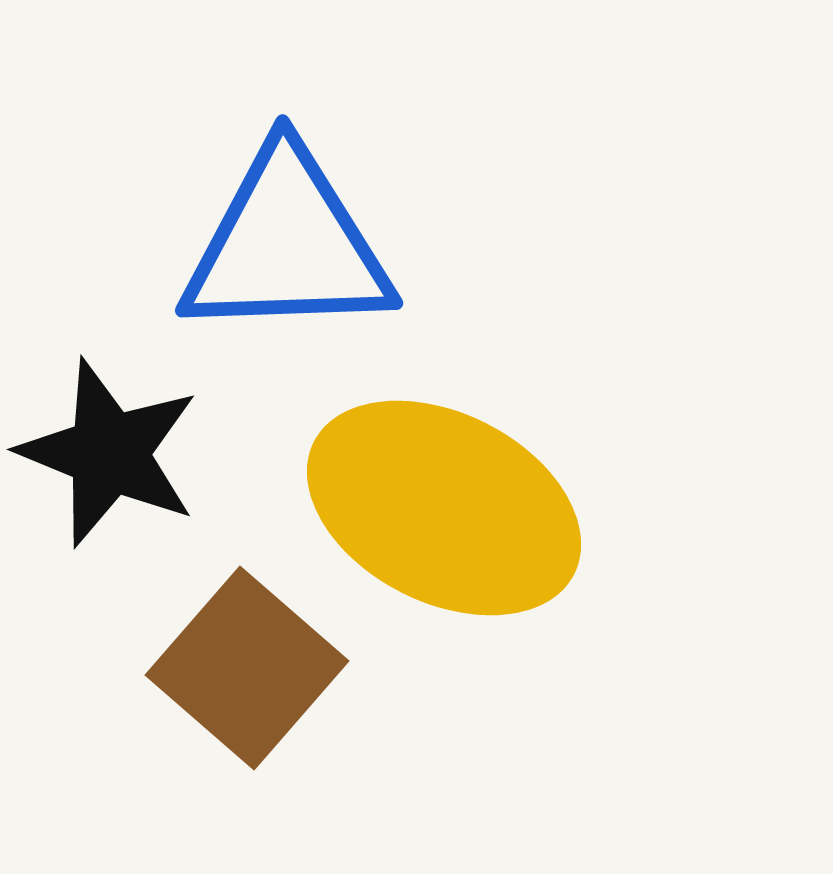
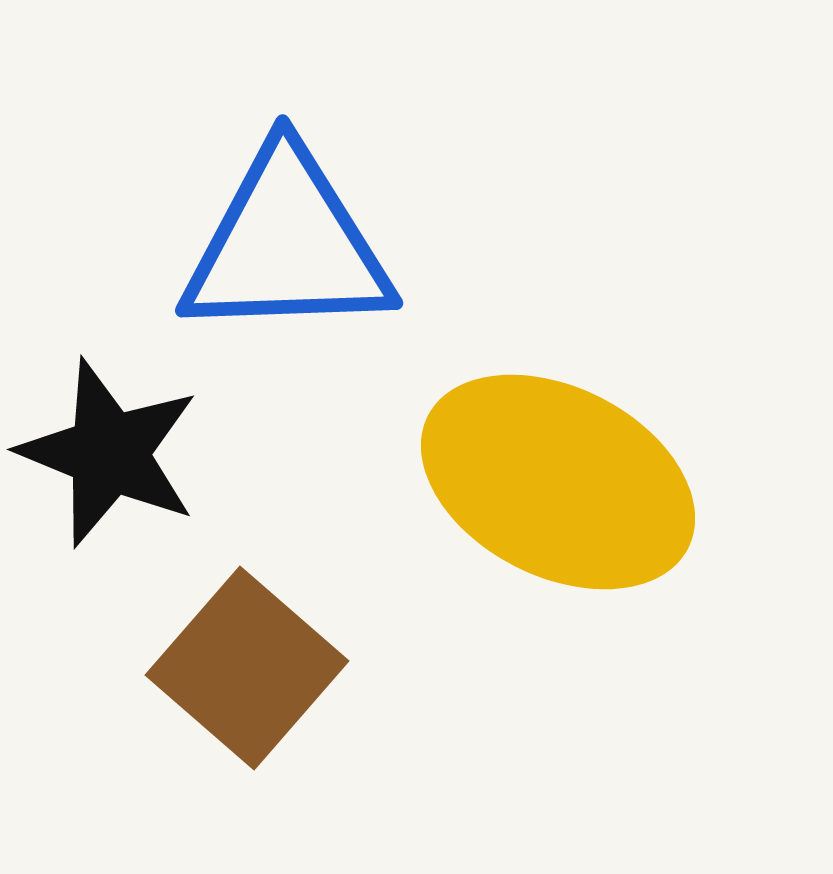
yellow ellipse: moved 114 px right, 26 px up
